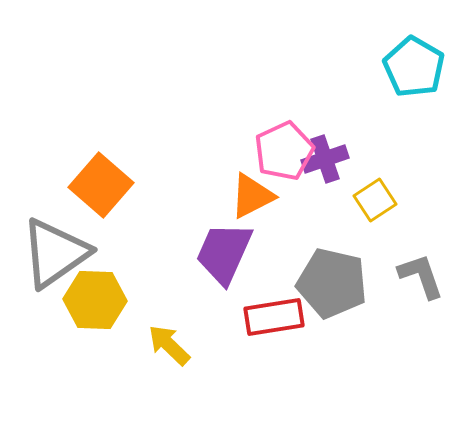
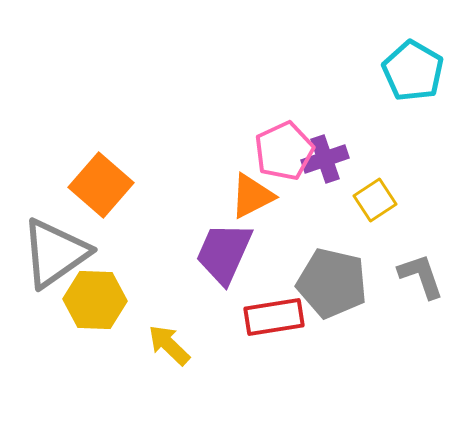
cyan pentagon: moved 1 px left, 4 px down
